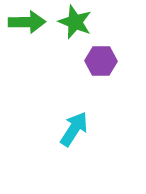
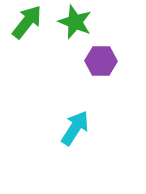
green arrow: rotated 51 degrees counterclockwise
cyan arrow: moved 1 px right, 1 px up
